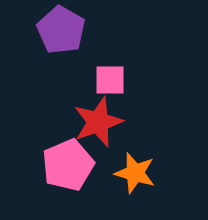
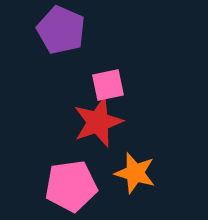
purple pentagon: rotated 6 degrees counterclockwise
pink square: moved 2 px left, 5 px down; rotated 12 degrees counterclockwise
pink pentagon: moved 3 px right, 21 px down; rotated 15 degrees clockwise
